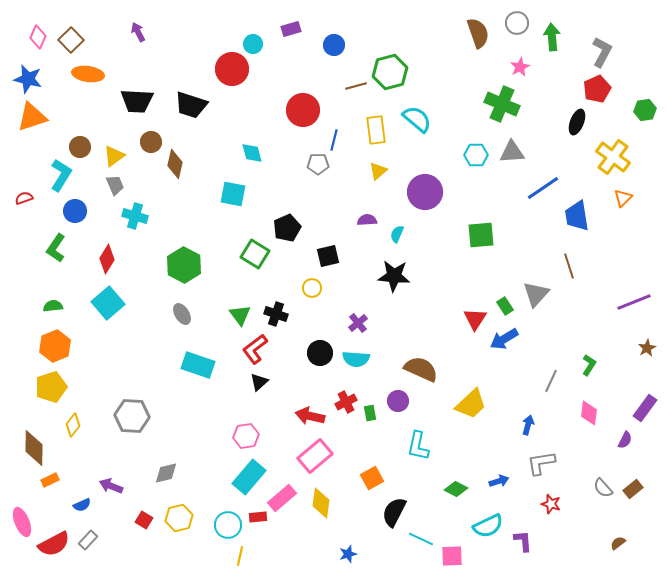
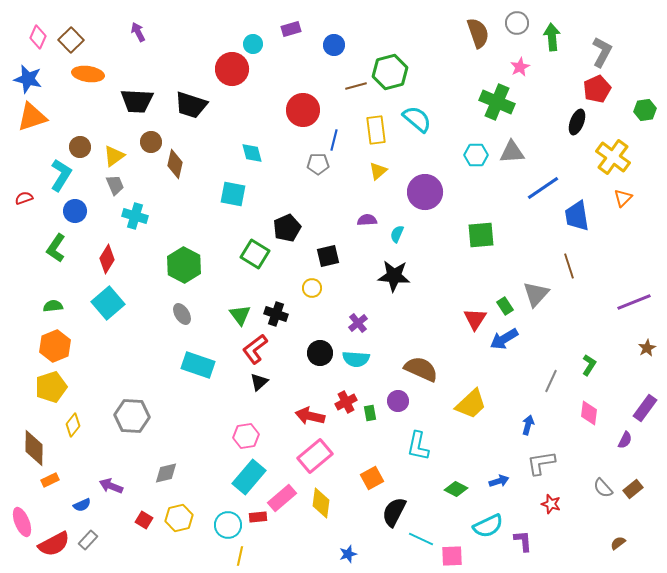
green cross at (502, 104): moved 5 px left, 2 px up
